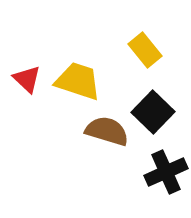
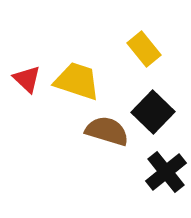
yellow rectangle: moved 1 px left, 1 px up
yellow trapezoid: moved 1 px left
black cross: rotated 15 degrees counterclockwise
